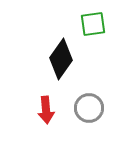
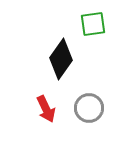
red arrow: moved 1 px up; rotated 20 degrees counterclockwise
